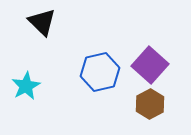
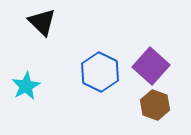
purple square: moved 1 px right, 1 px down
blue hexagon: rotated 21 degrees counterclockwise
brown hexagon: moved 5 px right, 1 px down; rotated 12 degrees counterclockwise
